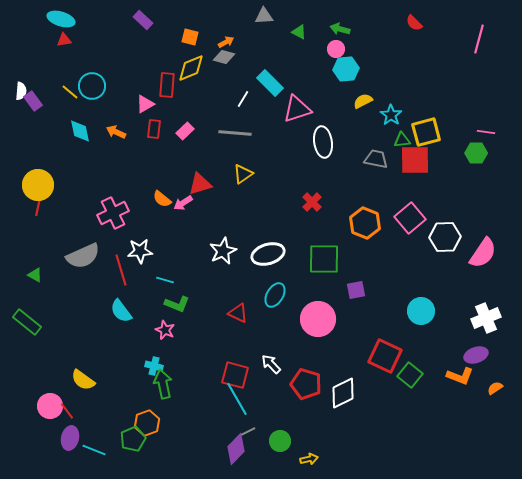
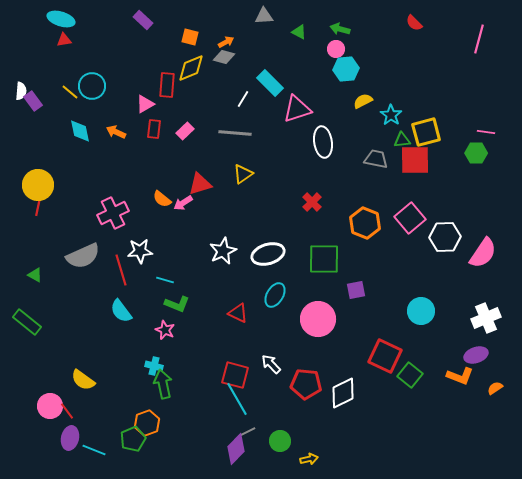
red pentagon at (306, 384): rotated 12 degrees counterclockwise
